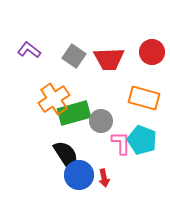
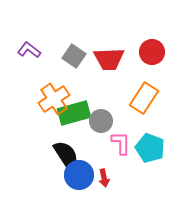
orange rectangle: rotated 72 degrees counterclockwise
cyan pentagon: moved 8 px right, 8 px down
